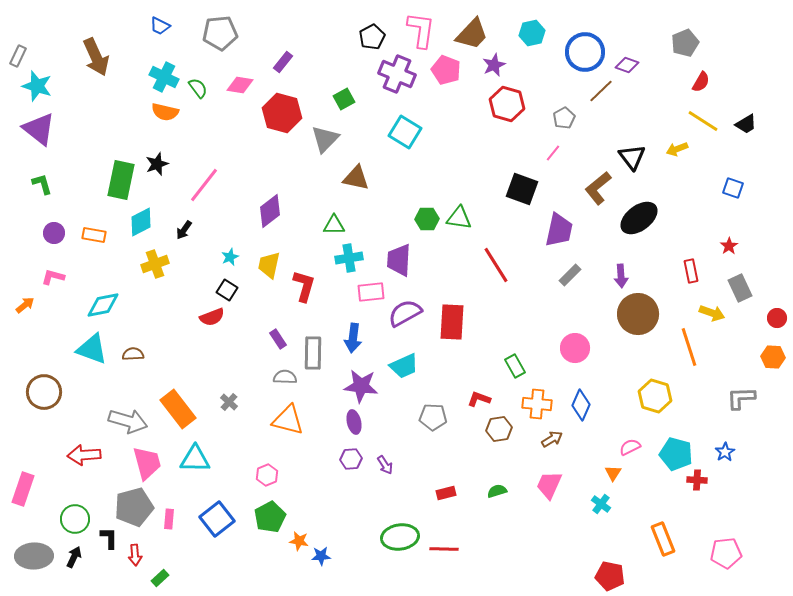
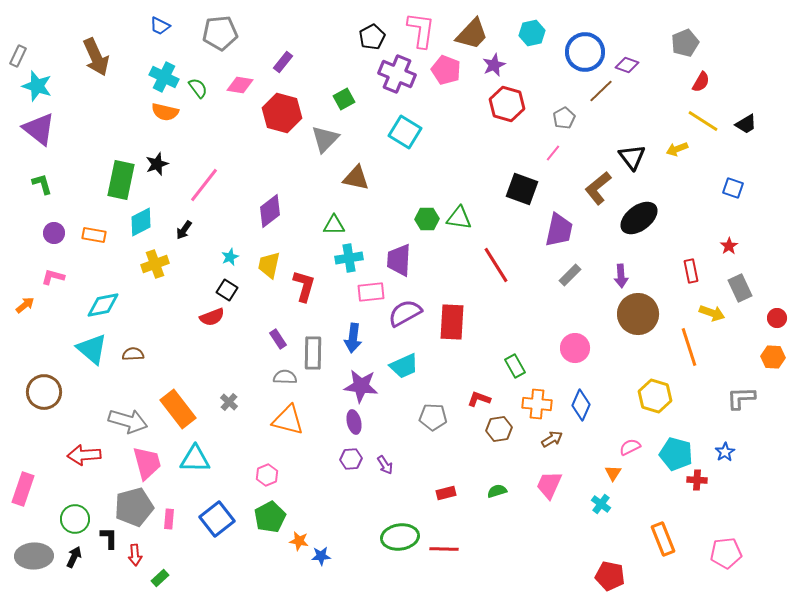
cyan triangle at (92, 349): rotated 20 degrees clockwise
